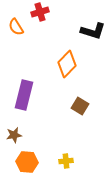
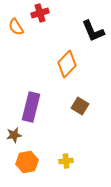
red cross: moved 1 px down
black L-shape: rotated 50 degrees clockwise
purple rectangle: moved 7 px right, 12 px down
orange hexagon: rotated 15 degrees counterclockwise
